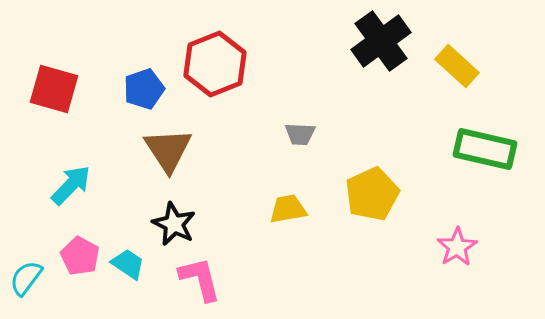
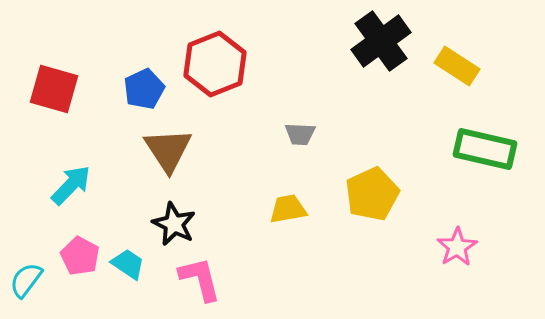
yellow rectangle: rotated 9 degrees counterclockwise
blue pentagon: rotated 6 degrees counterclockwise
cyan semicircle: moved 2 px down
